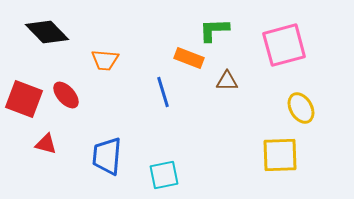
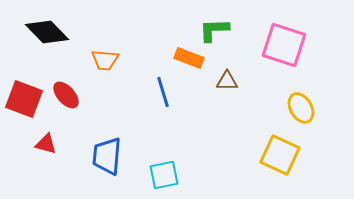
pink square: rotated 33 degrees clockwise
yellow square: rotated 27 degrees clockwise
